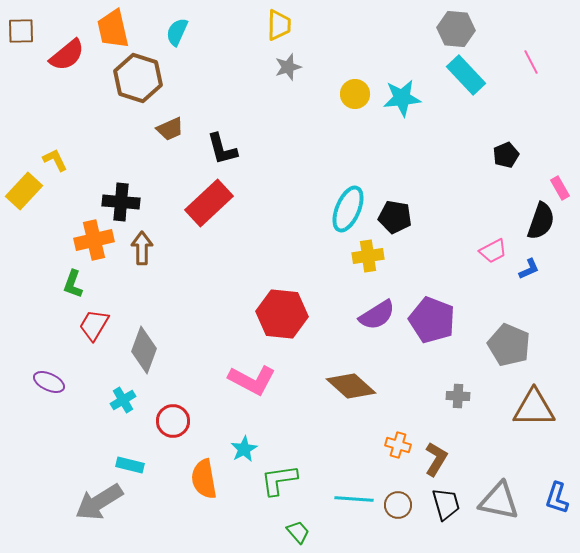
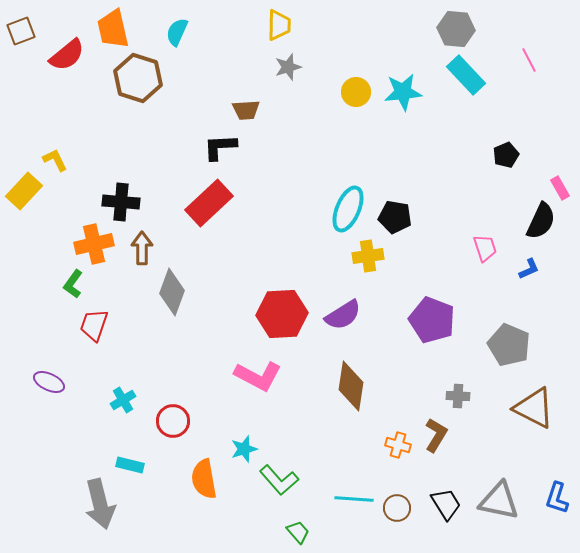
brown square at (21, 31): rotated 20 degrees counterclockwise
pink line at (531, 62): moved 2 px left, 2 px up
yellow circle at (355, 94): moved 1 px right, 2 px up
cyan star at (402, 98): moved 1 px right, 6 px up
brown trapezoid at (170, 129): moved 76 px right, 19 px up; rotated 20 degrees clockwise
black L-shape at (222, 149): moved 2 px left, 2 px up; rotated 102 degrees clockwise
black semicircle at (541, 221): rotated 6 degrees clockwise
orange cross at (94, 240): moved 4 px down
pink trapezoid at (493, 251): moved 8 px left, 3 px up; rotated 80 degrees counterclockwise
green L-shape at (73, 284): rotated 16 degrees clockwise
red hexagon at (282, 314): rotated 9 degrees counterclockwise
purple semicircle at (377, 315): moved 34 px left
red trapezoid at (94, 325): rotated 12 degrees counterclockwise
gray diamond at (144, 350): moved 28 px right, 58 px up
pink L-shape at (252, 380): moved 6 px right, 4 px up
brown diamond at (351, 386): rotated 57 degrees clockwise
brown triangle at (534, 408): rotated 27 degrees clockwise
cyan star at (244, 449): rotated 12 degrees clockwise
brown L-shape at (436, 459): moved 24 px up
green L-shape at (279, 480): rotated 123 degrees counterclockwise
gray arrow at (99, 502): moved 1 px right, 2 px down; rotated 72 degrees counterclockwise
black trapezoid at (446, 504): rotated 16 degrees counterclockwise
brown circle at (398, 505): moved 1 px left, 3 px down
